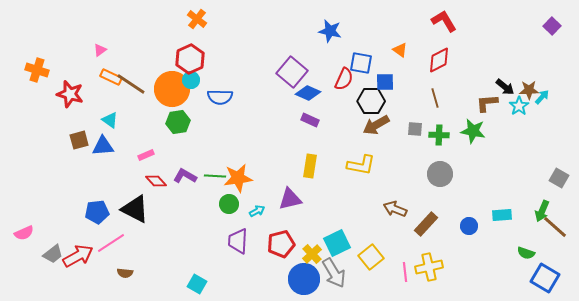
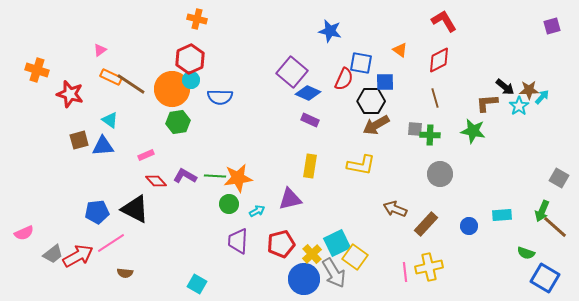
orange cross at (197, 19): rotated 24 degrees counterclockwise
purple square at (552, 26): rotated 30 degrees clockwise
green cross at (439, 135): moved 9 px left
yellow square at (371, 257): moved 16 px left; rotated 15 degrees counterclockwise
